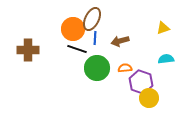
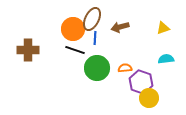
brown arrow: moved 14 px up
black line: moved 2 px left, 1 px down
